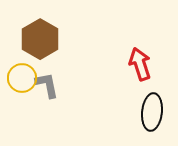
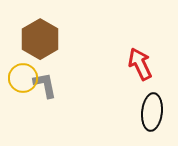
red arrow: rotated 8 degrees counterclockwise
yellow circle: moved 1 px right
gray L-shape: moved 2 px left
